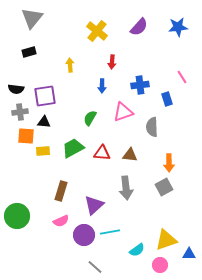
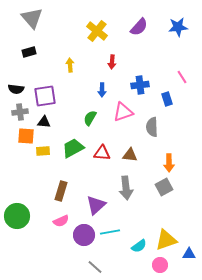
gray triangle: rotated 20 degrees counterclockwise
blue arrow: moved 4 px down
purple triangle: moved 2 px right
cyan semicircle: moved 2 px right, 4 px up
